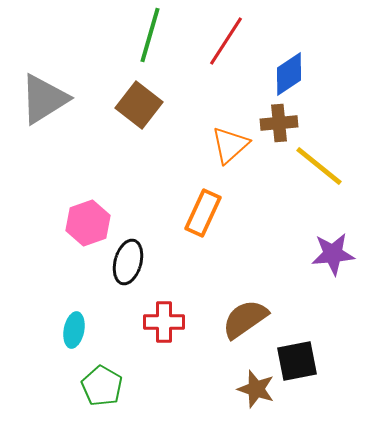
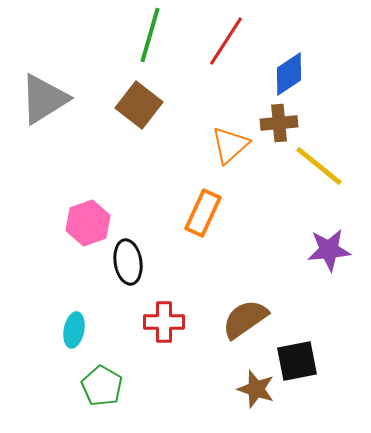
purple star: moved 4 px left, 4 px up
black ellipse: rotated 24 degrees counterclockwise
